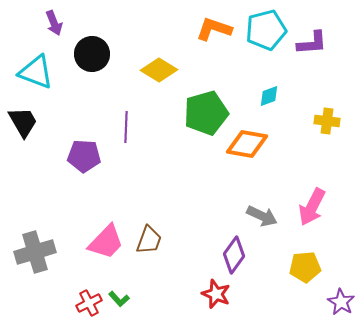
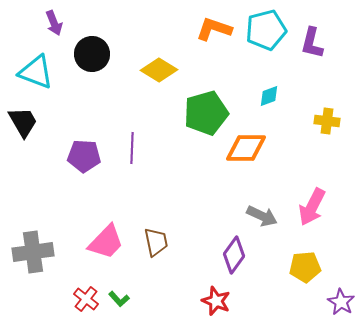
purple L-shape: rotated 108 degrees clockwise
purple line: moved 6 px right, 21 px down
orange diamond: moved 1 px left, 4 px down; rotated 9 degrees counterclockwise
brown trapezoid: moved 7 px right, 2 px down; rotated 32 degrees counterclockwise
gray cross: moved 2 px left; rotated 9 degrees clockwise
red star: moved 7 px down
red cross: moved 3 px left, 4 px up; rotated 25 degrees counterclockwise
